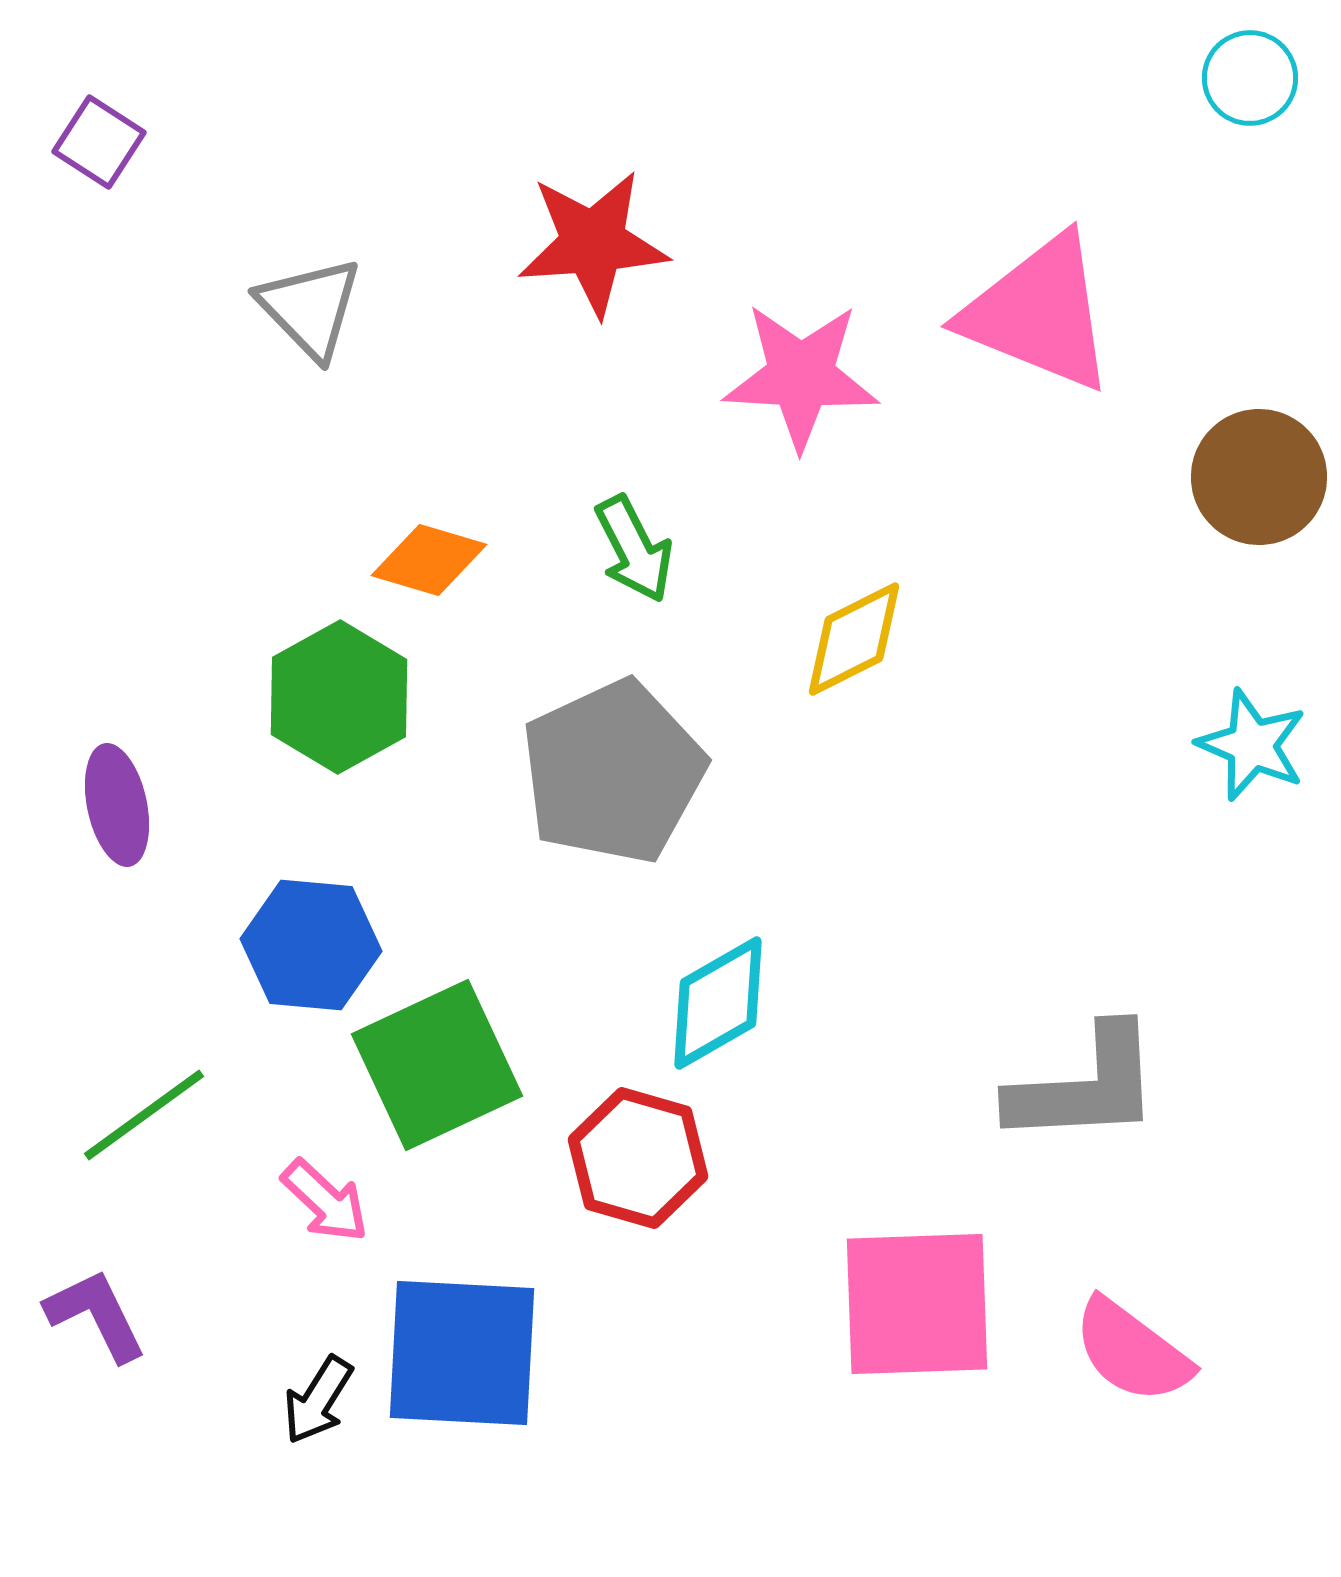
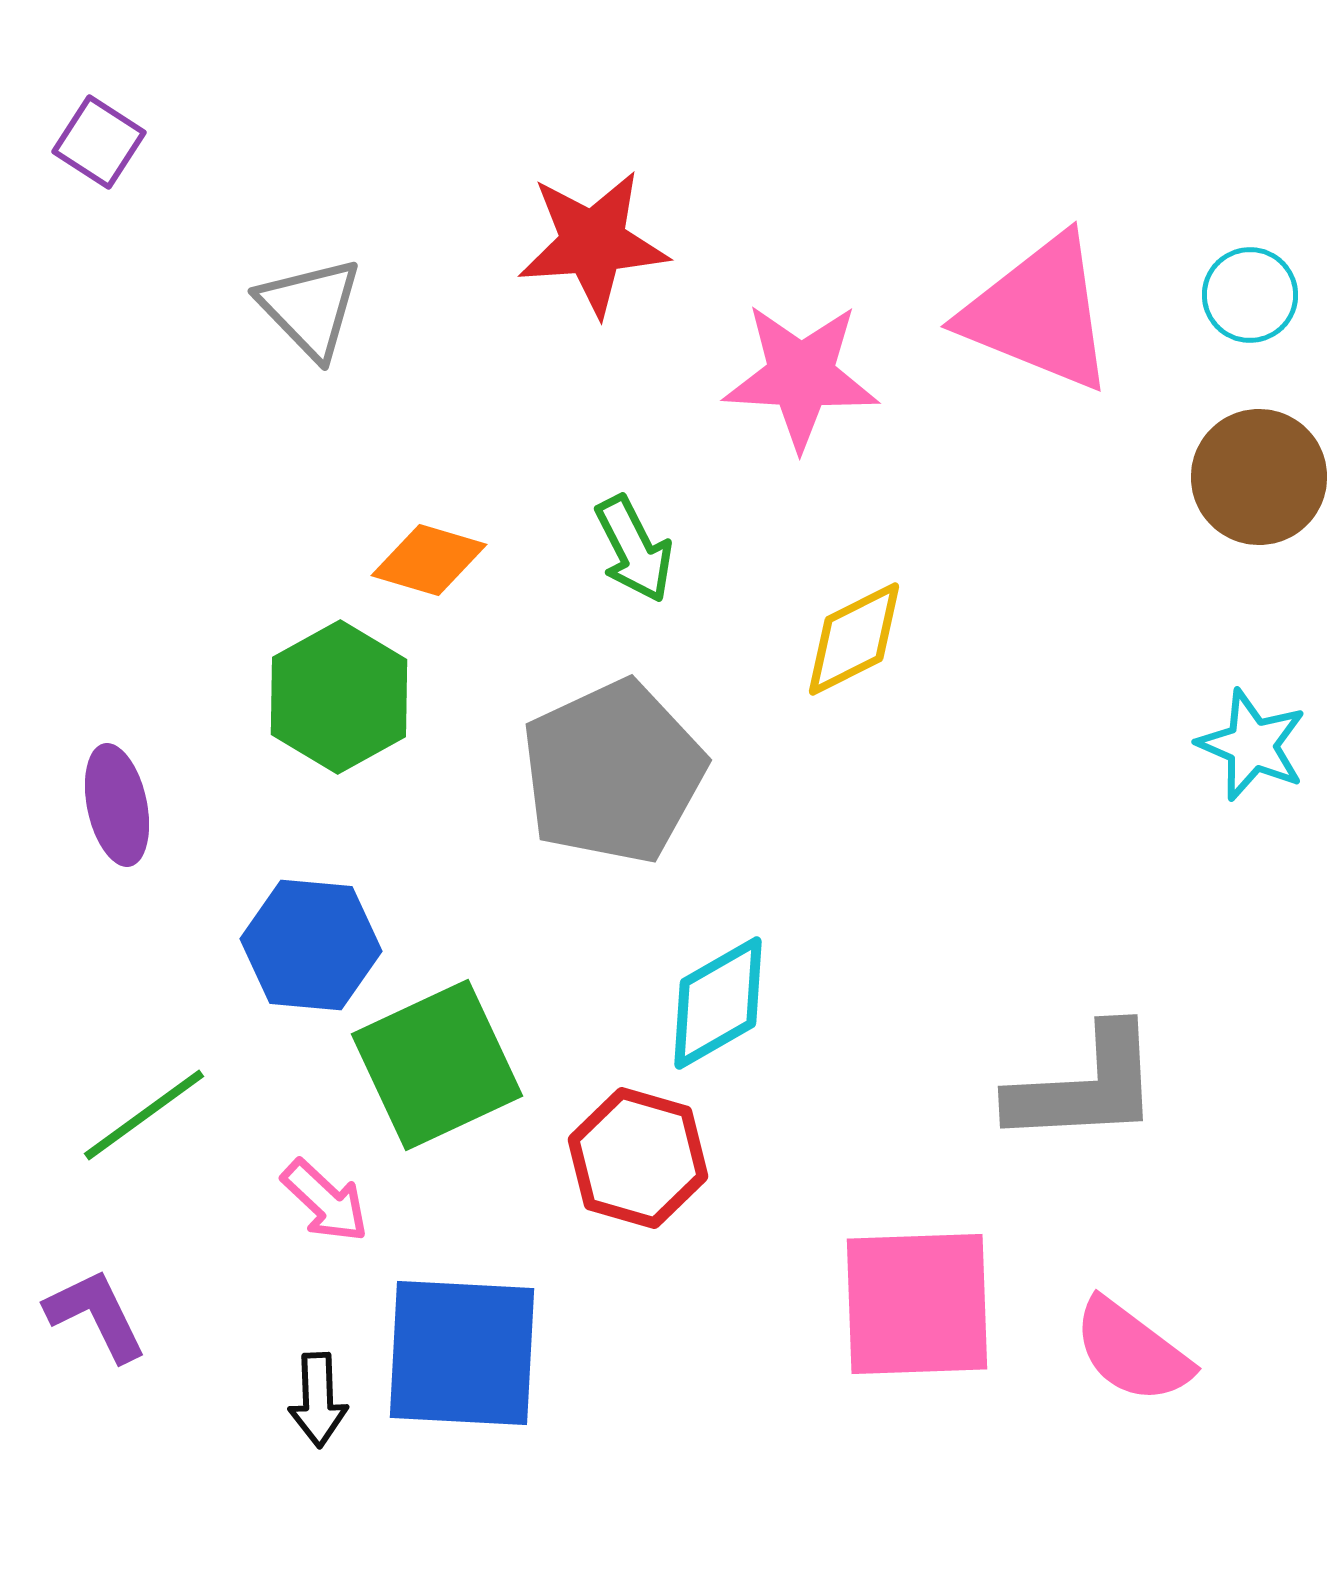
cyan circle: moved 217 px down
black arrow: rotated 34 degrees counterclockwise
